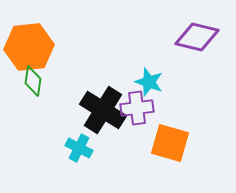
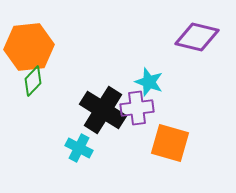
green diamond: rotated 36 degrees clockwise
